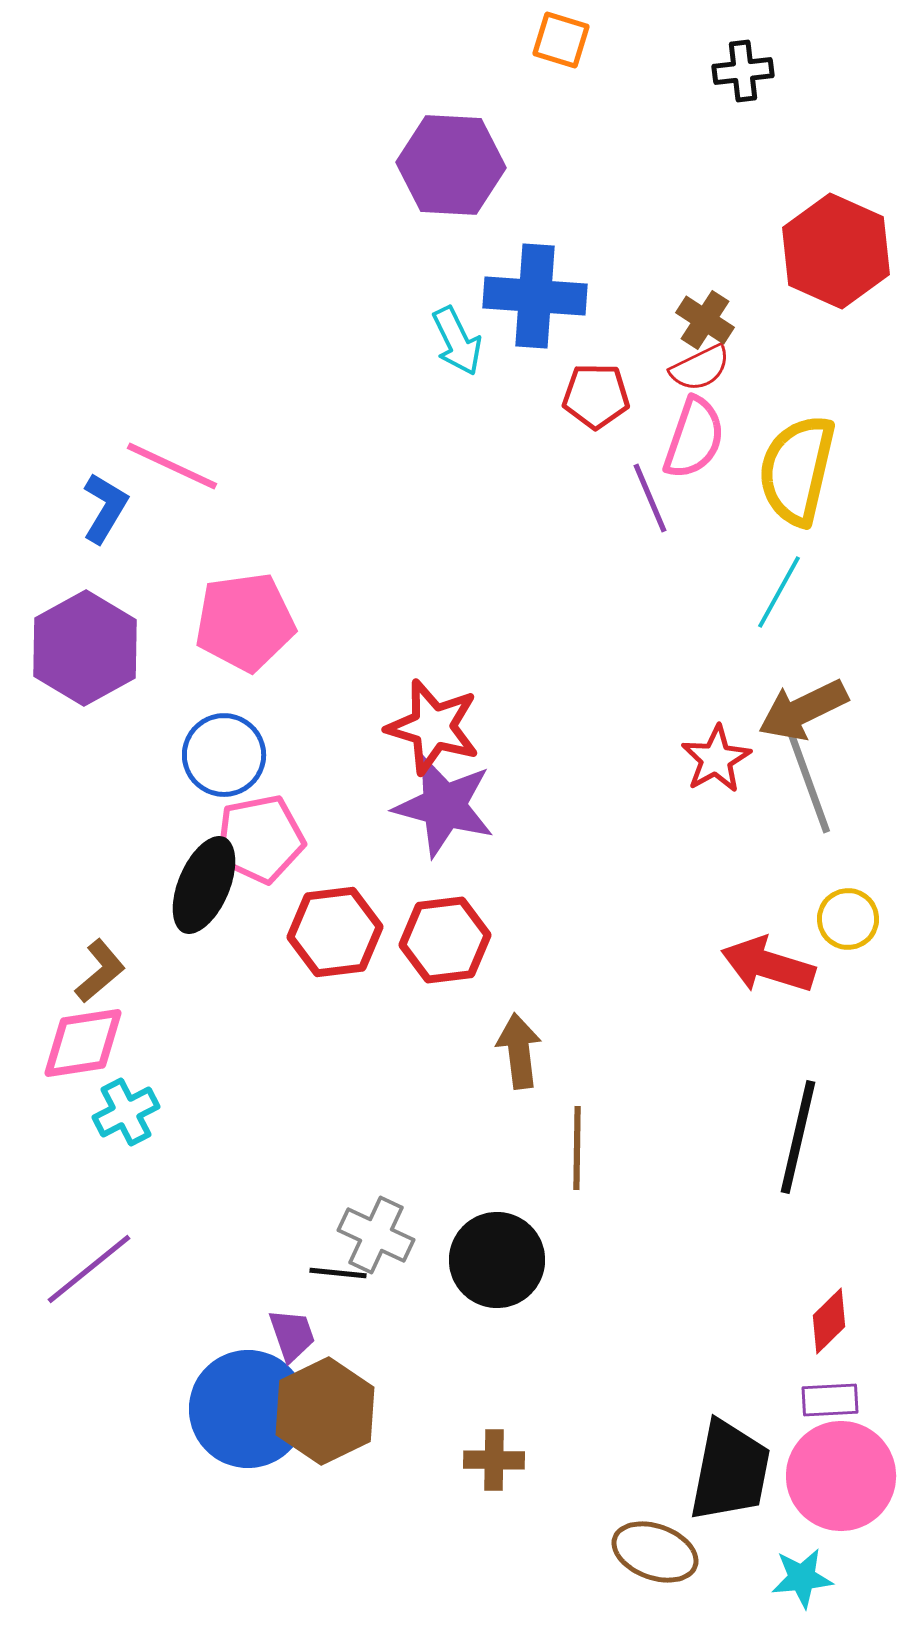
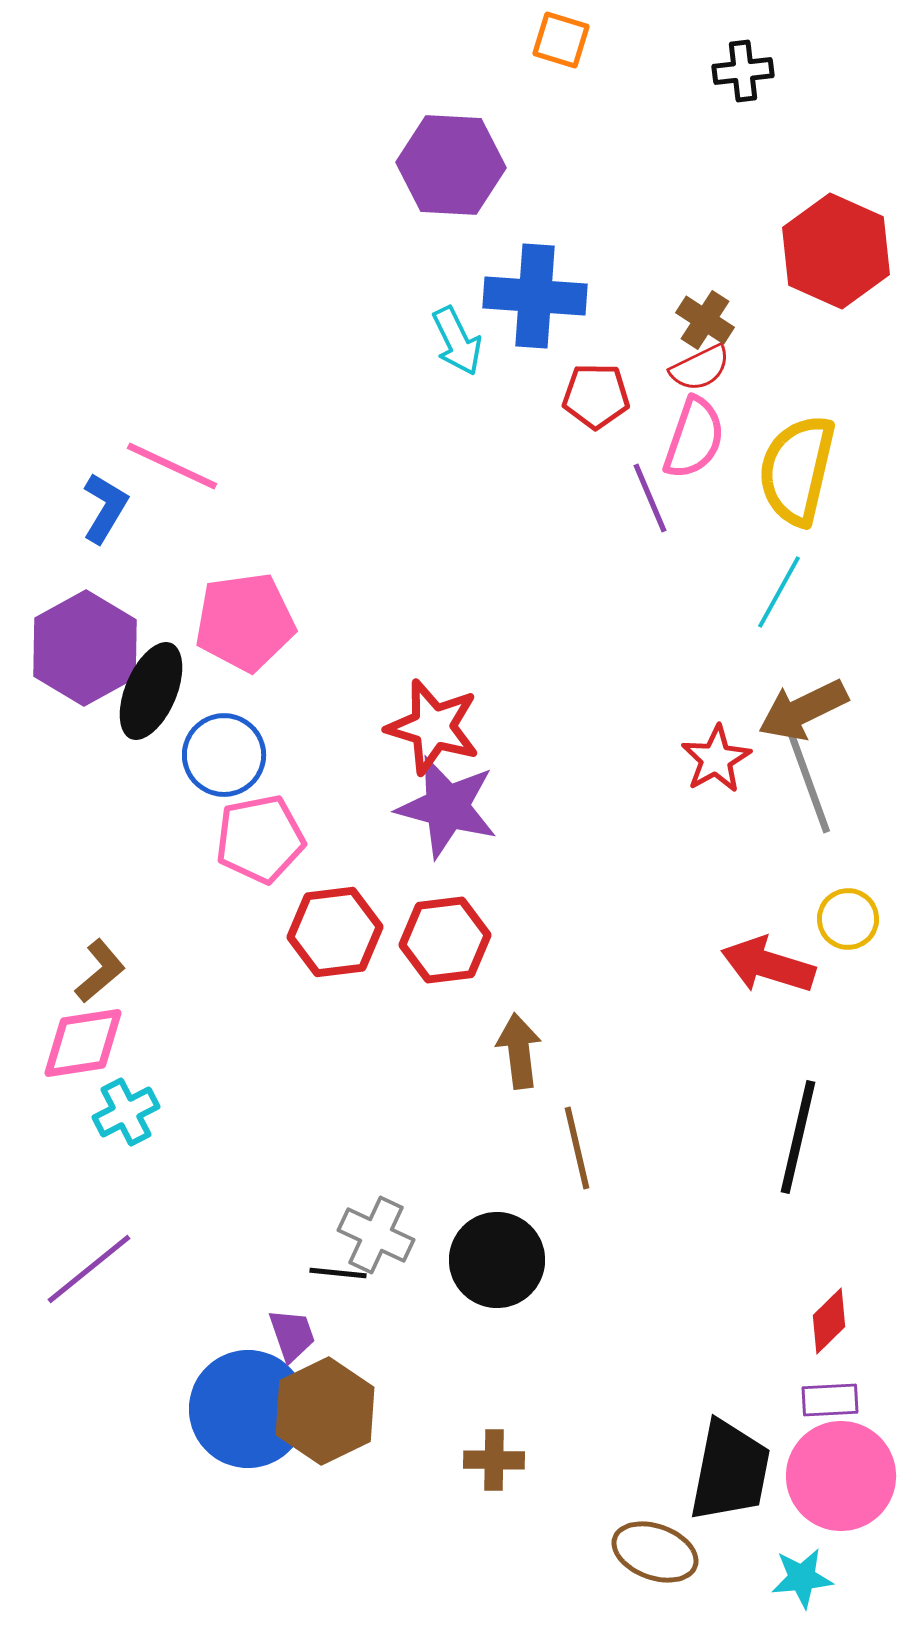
purple star at (444, 806): moved 3 px right, 1 px down
black ellipse at (204, 885): moved 53 px left, 194 px up
brown line at (577, 1148): rotated 14 degrees counterclockwise
